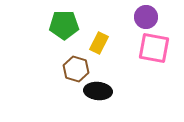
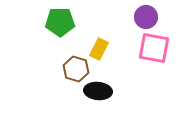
green pentagon: moved 4 px left, 3 px up
yellow rectangle: moved 6 px down
